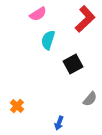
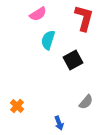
red L-shape: moved 1 px left, 1 px up; rotated 32 degrees counterclockwise
black square: moved 4 px up
gray semicircle: moved 4 px left, 3 px down
blue arrow: rotated 40 degrees counterclockwise
